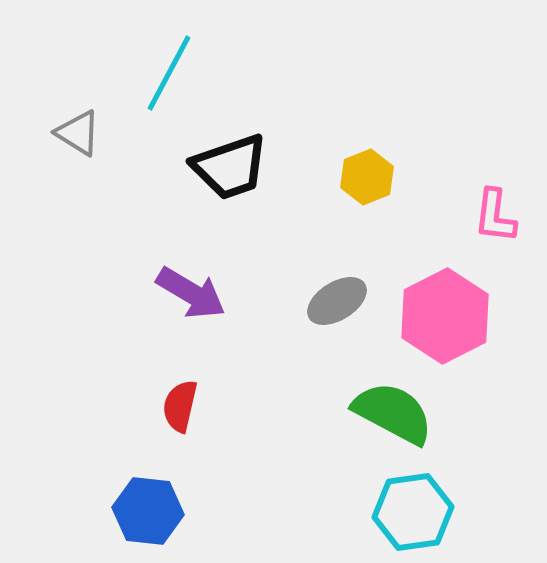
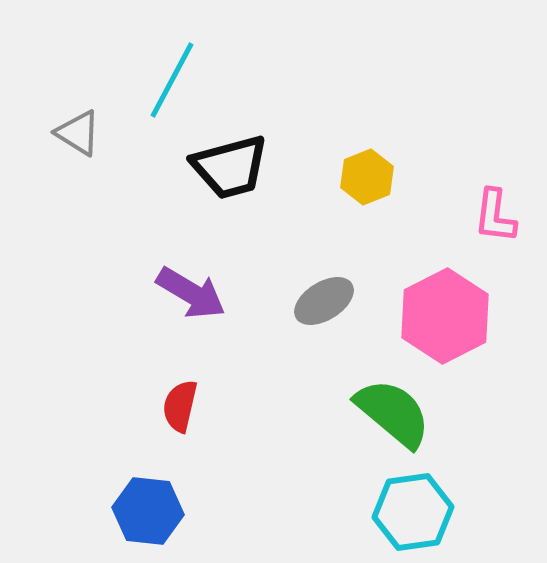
cyan line: moved 3 px right, 7 px down
black trapezoid: rotated 4 degrees clockwise
gray ellipse: moved 13 px left
green semicircle: rotated 12 degrees clockwise
